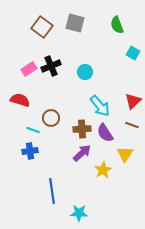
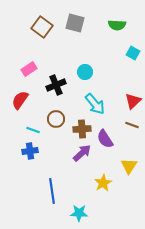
green semicircle: rotated 66 degrees counterclockwise
black cross: moved 5 px right, 19 px down
red semicircle: rotated 72 degrees counterclockwise
cyan arrow: moved 5 px left, 2 px up
brown circle: moved 5 px right, 1 px down
purple semicircle: moved 6 px down
yellow triangle: moved 4 px right, 12 px down
yellow star: moved 13 px down
